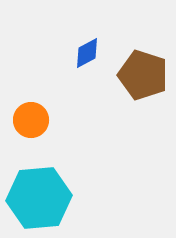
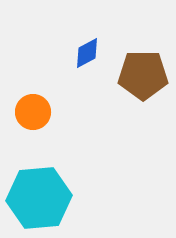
brown pentagon: rotated 18 degrees counterclockwise
orange circle: moved 2 px right, 8 px up
